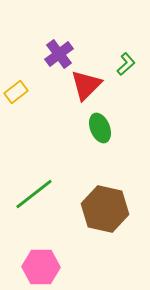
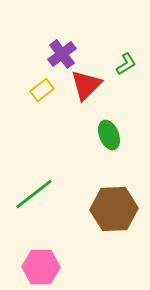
purple cross: moved 3 px right
green L-shape: rotated 10 degrees clockwise
yellow rectangle: moved 26 px right, 2 px up
green ellipse: moved 9 px right, 7 px down
brown hexagon: moved 9 px right; rotated 15 degrees counterclockwise
